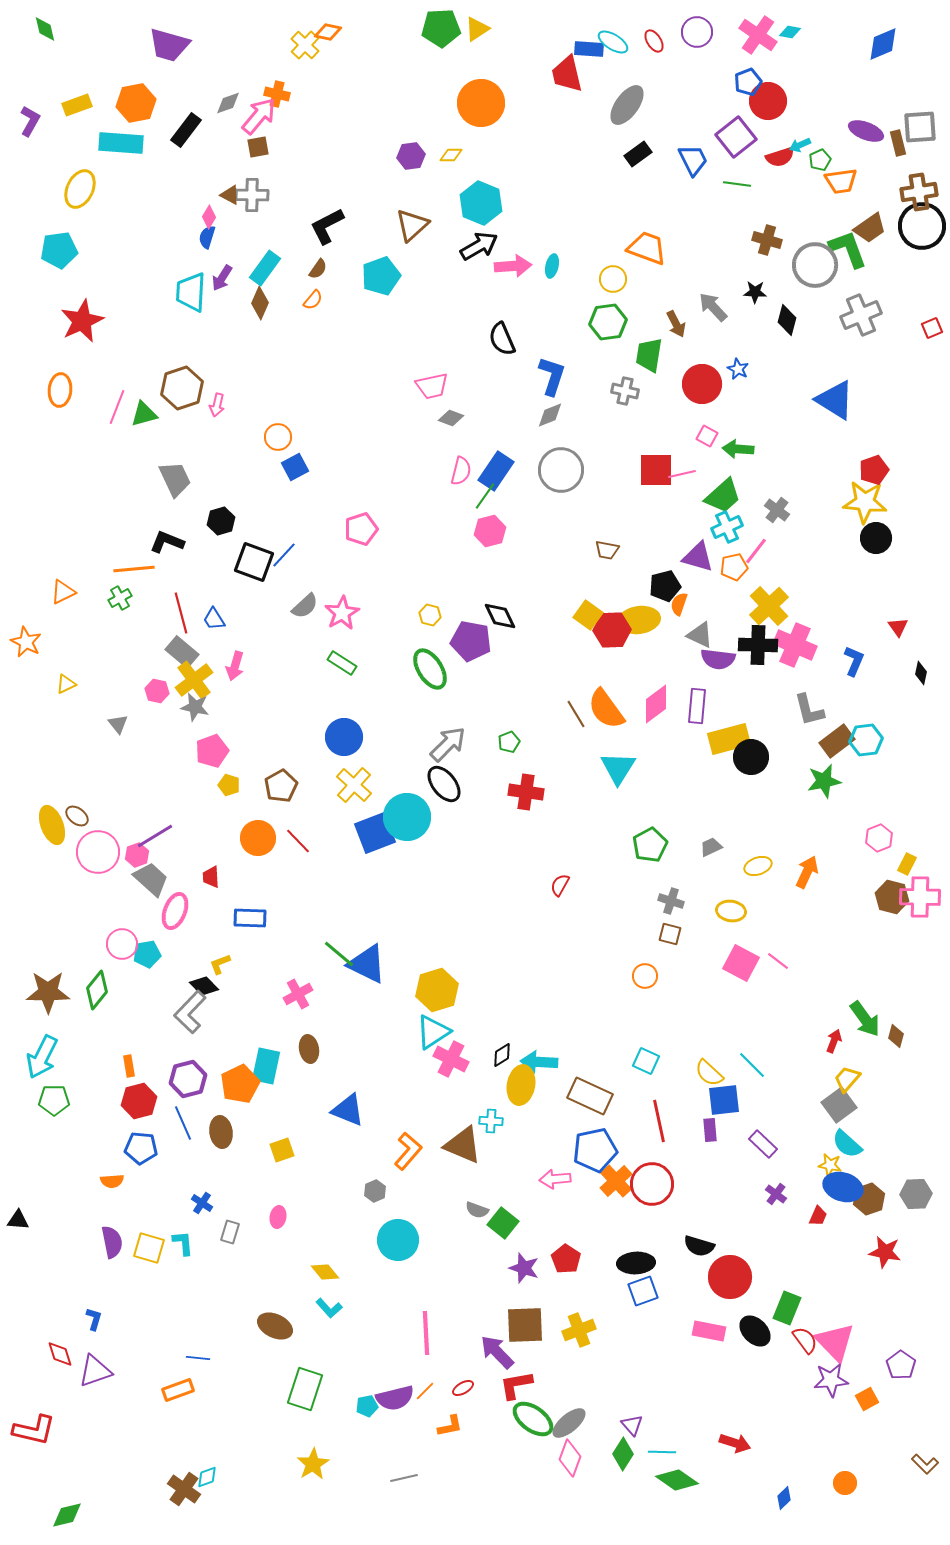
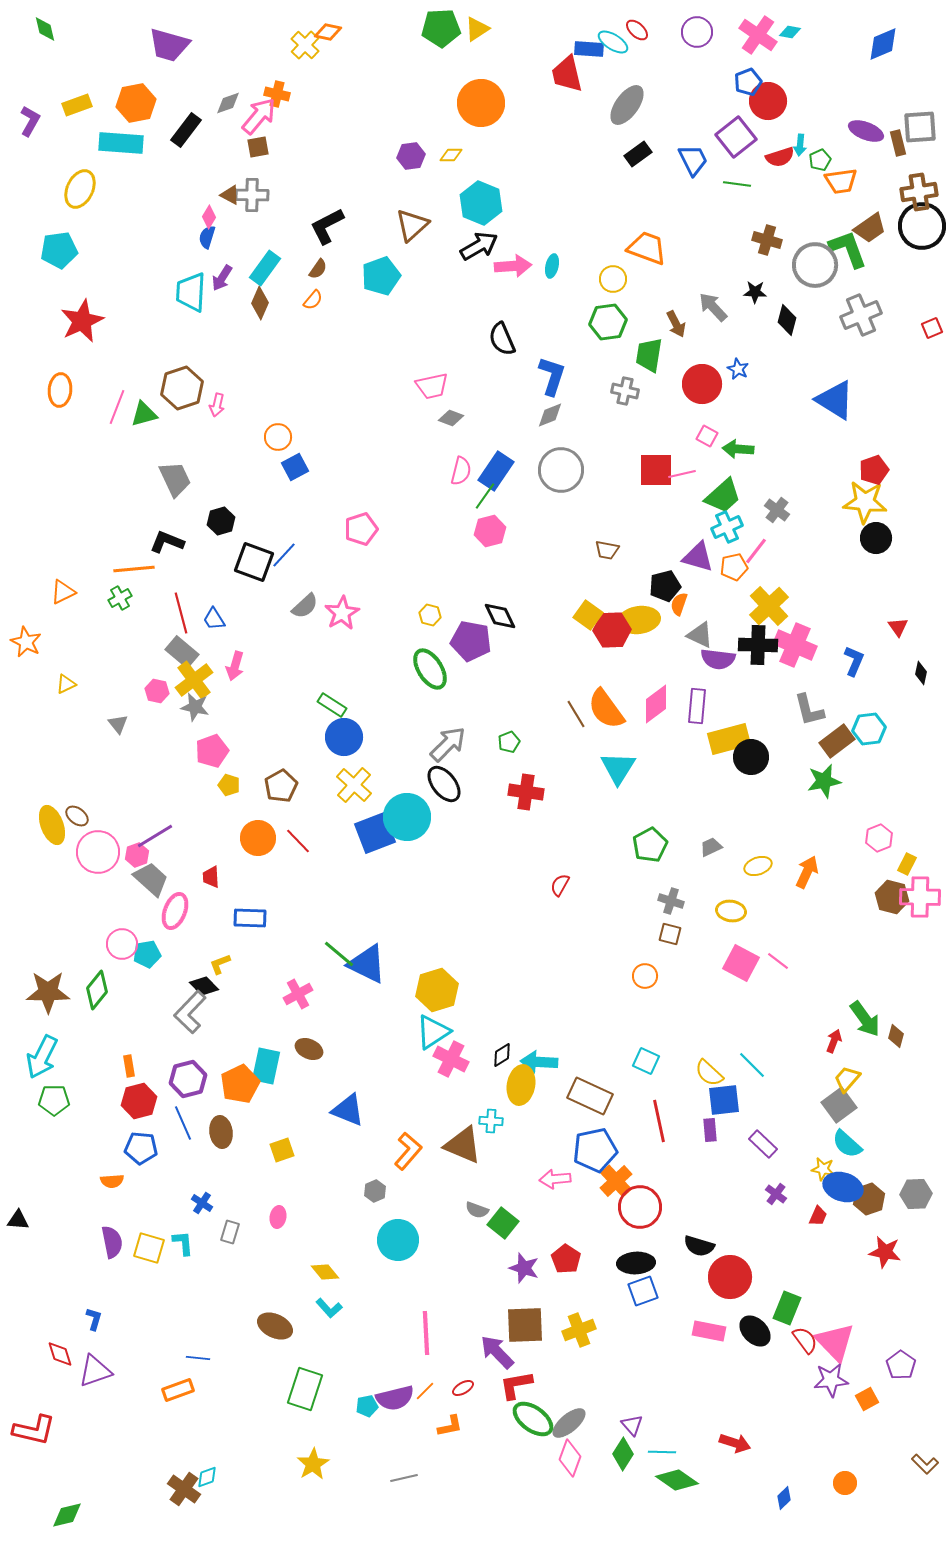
red ellipse at (654, 41): moved 17 px left, 11 px up; rotated 15 degrees counterclockwise
cyan arrow at (800, 145): rotated 60 degrees counterclockwise
green rectangle at (342, 663): moved 10 px left, 42 px down
cyan hexagon at (866, 740): moved 3 px right, 11 px up
brown ellipse at (309, 1049): rotated 56 degrees counterclockwise
yellow star at (830, 1165): moved 7 px left, 4 px down
red circle at (652, 1184): moved 12 px left, 23 px down
